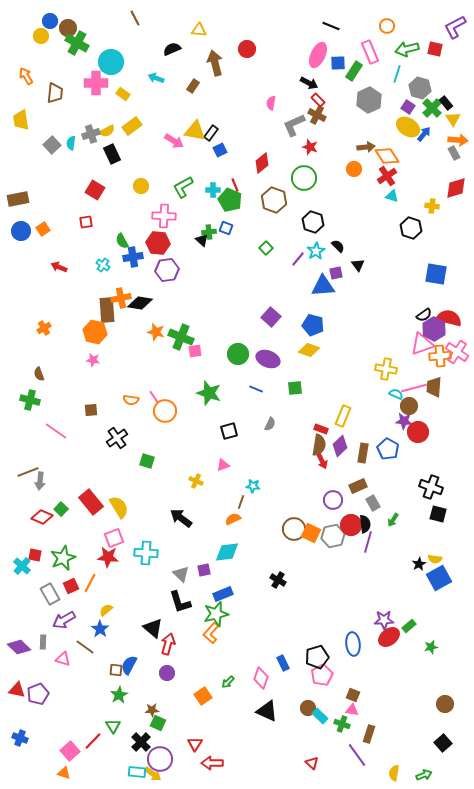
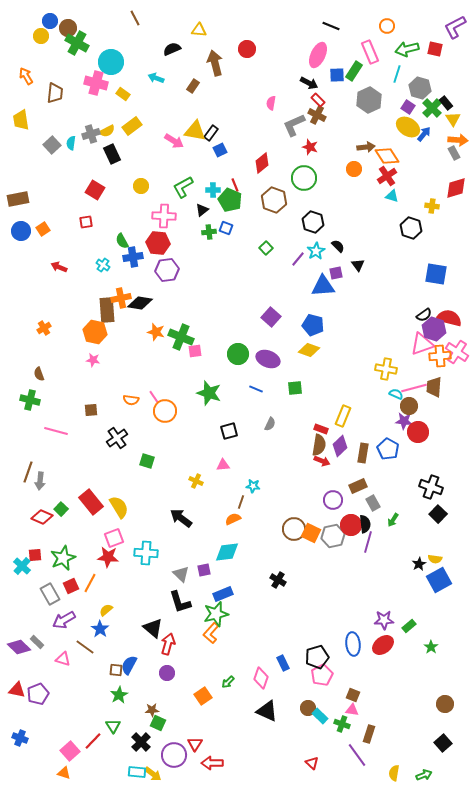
blue square at (338, 63): moved 1 px left, 12 px down
pink cross at (96, 83): rotated 15 degrees clockwise
black triangle at (202, 240): moved 30 px up; rotated 40 degrees clockwise
purple hexagon at (434, 329): rotated 10 degrees counterclockwise
pink line at (56, 431): rotated 20 degrees counterclockwise
red arrow at (322, 461): rotated 42 degrees counterclockwise
pink triangle at (223, 465): rotated 16 degrees clockwise
brown line at (28, 472): rotated 50 degrees counterclockwise
black square at (438, 514): rotated 30 degrees clockwise
red square at (35, 555): rotated 16 degrees counterclockwise
blue square at (439, 578): moved 2 px down
red ellipse at (389, 637): moved 6 px left, 8 px down
gray rectangle at (43, 642): moved 6 px left; rotated 48 degrees counterclockwise
green star at (431, 647): rotated 24 degrees counterclockwise
purple circle at (160, 759): moved 14 px right, 4 px up
